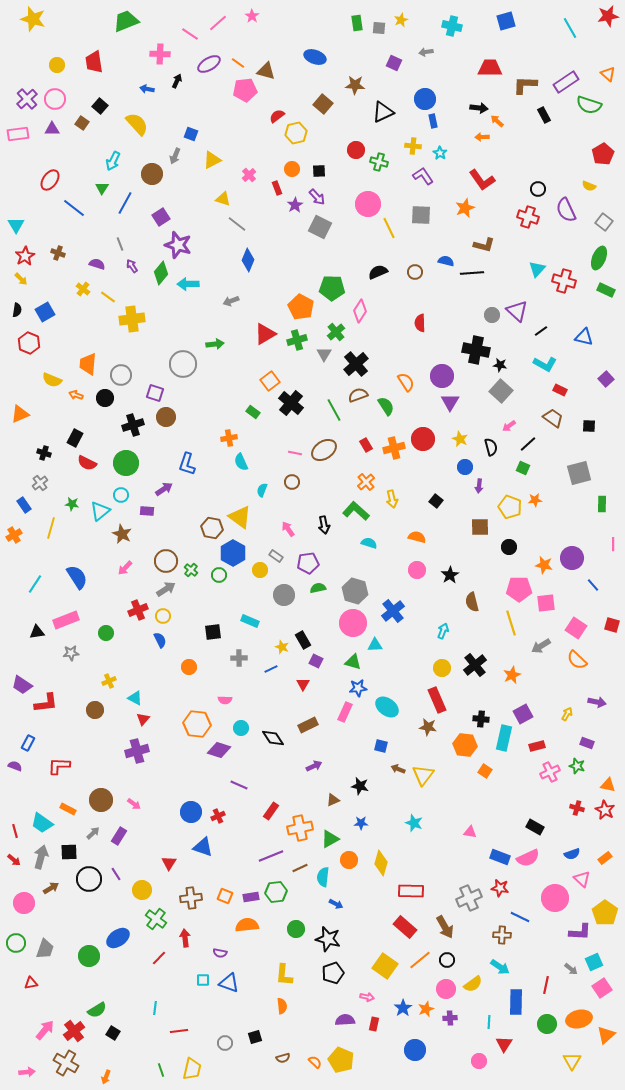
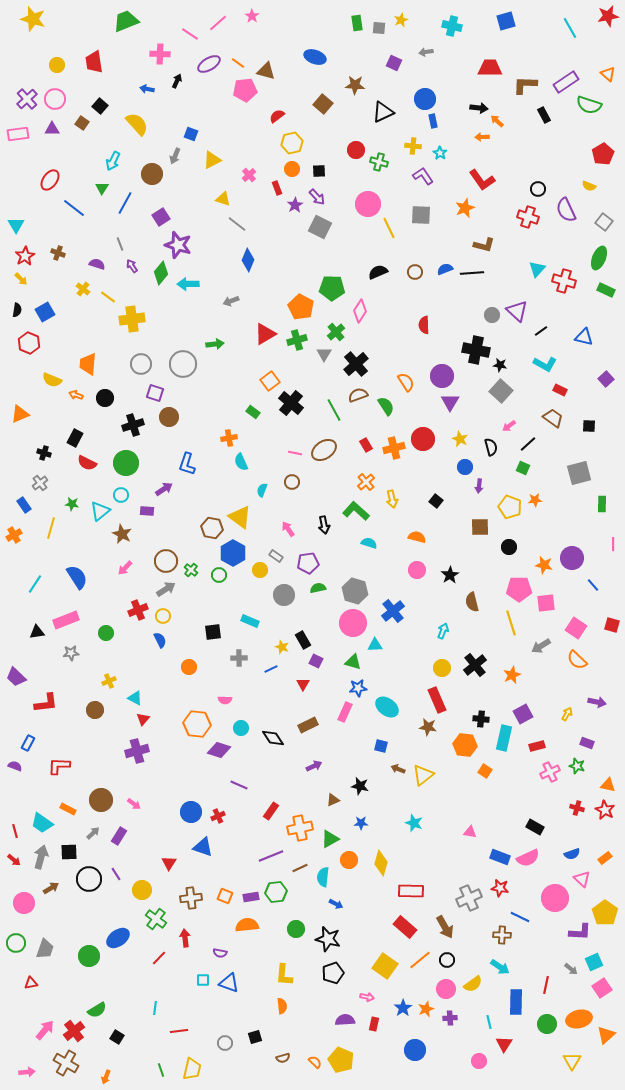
yellow hexagon at (296, 133): moved 4 px left, 10 px down
blue semicircle at (446, 261): moved 1 px left, 8 px down; rotated 35 degrees counterclockwise
red semicircle at (420, 323): moved 4 px right, 2 px down
gray circle at (121, 375): moved 20 px right, 11 px up
brown circle at (166, 417): moved 3 px right
purple trapezoid at (22, 685): moved 6 px left, 8 px up; rotated 10 degrees clockwise
yellow triangle at (423, 775): rotated 15 degrees clockwise
cyan line at (489, 1022): rotated 16 degrees counterclockwise
black square at (113, 1033): moved 4 px right, 4 px down
